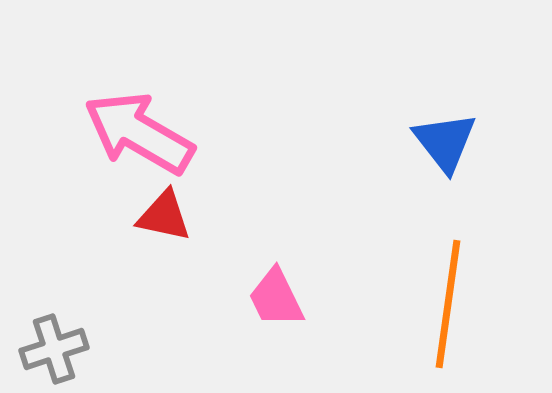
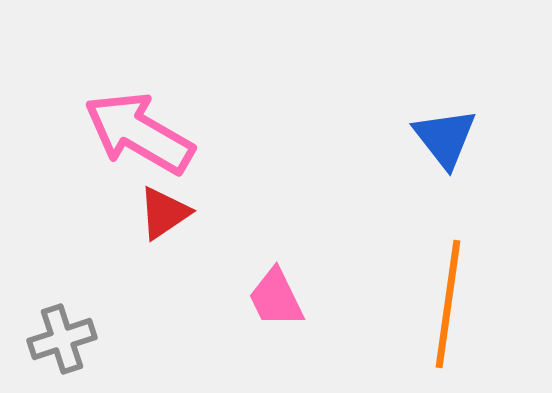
blue triangle: moved 4 px up
red triangle: moved 3 px up; rotated 46 degrees counterclockwise
gray cross: moved 8 px right, 10 px up
